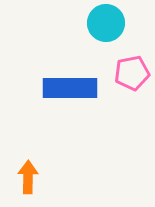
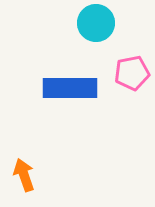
cyan circle: moved 10 px left
orange arrow: moved 4 px left, 2 px up; rotated 20 degrees counterclockwise
